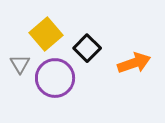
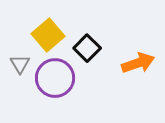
yellow square: moved 2 px right, 1 px down
orange arrow: moved 4 px right
